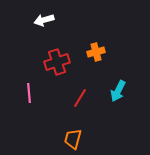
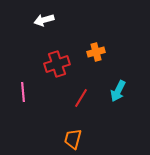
red cross: moved 2 px down
pink line: moved 6 px left, 1 px up
red line: moved 1 px right
